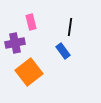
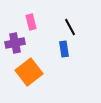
black line: rotated 36 degrees counterclockwise
blue rectangle: moved 1 px right, 2 px up; rotated 28 degrees clockwise
